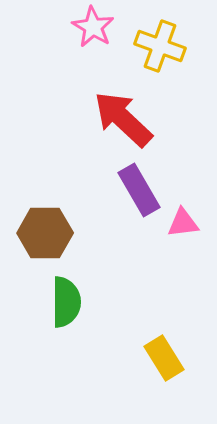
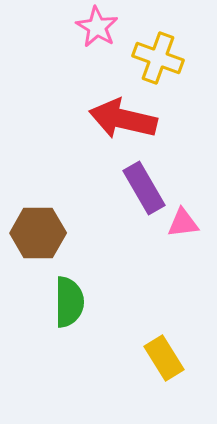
pink star: moved 4 px right
yellow cross: moved 2 px left, 12 px down
red arrow: rotated 30 degrees counterclockwise
purple rectangle: moved 5 px right, 2 px up
brown hexagon: moved 7 px left
green semicircle: moved 3 px right
